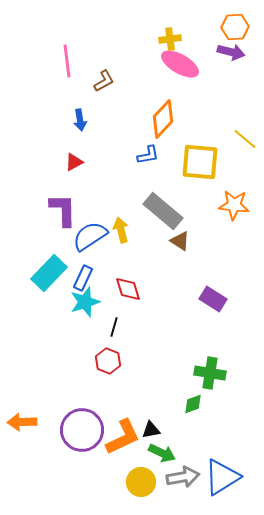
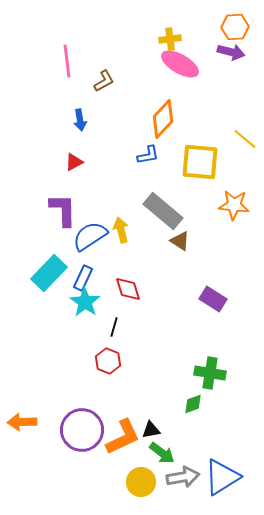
cyan star: rotated 20 degrees counterclockwise
green arrow: rotated 12 degrees clockwise
